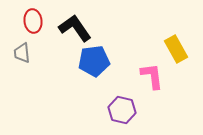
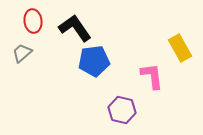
yellow rectangle: moved 4 px right, 1 px up
gray trapezoid: rotated 55 degrees clockwise
